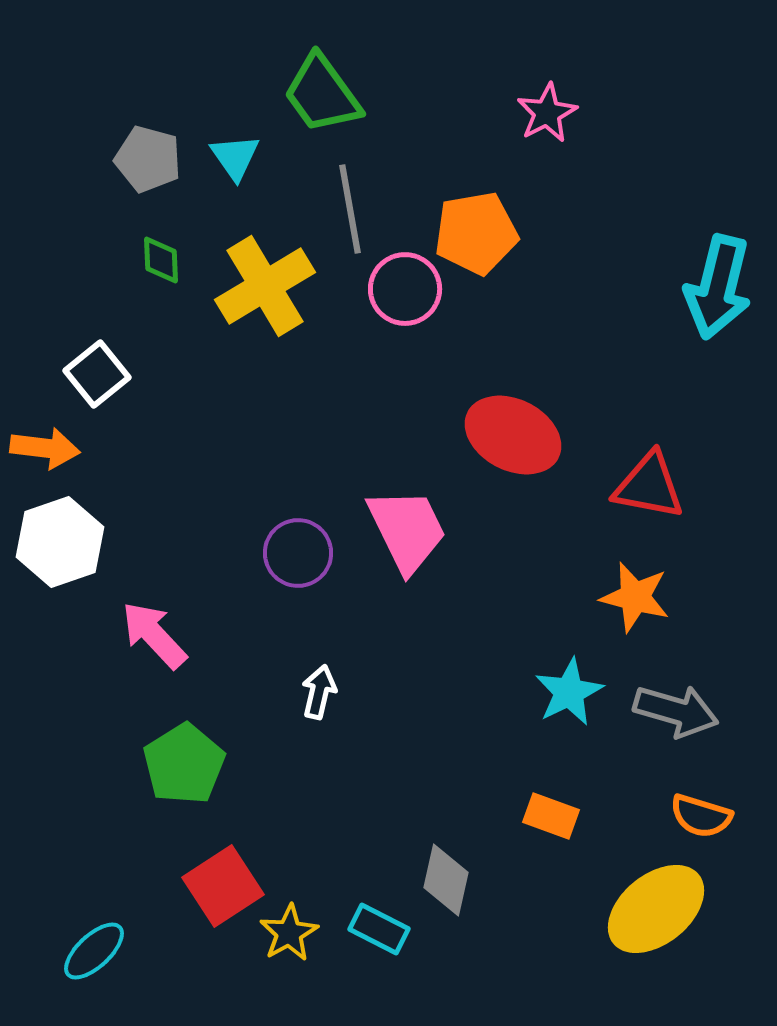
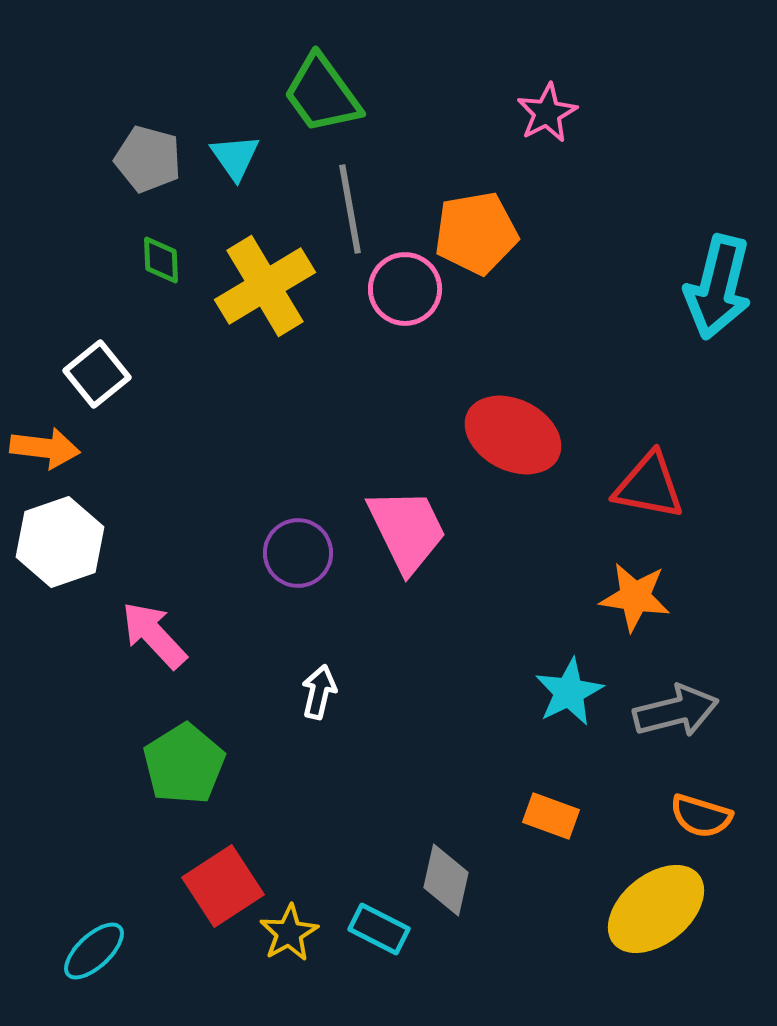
orange star: rotated 6 degrees counterclockwise
gray arrow: rotated 30 degrees counterclockwise
